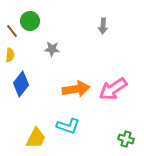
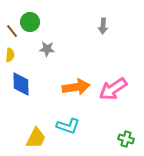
green circle: moved 1 px down
gray star: moved 5 px left
blue diamond: rotated 40 degrees counterclockwise
orange arrow: moved 2 px up
